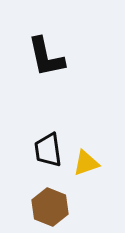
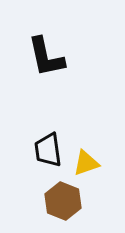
brown hexagon: moved 13 px right, 6 px up
